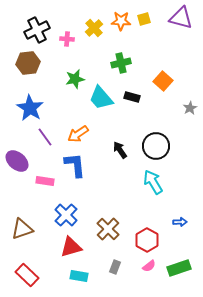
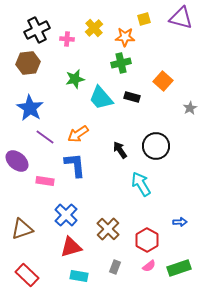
orange star: moved 4 px right, 16 px down
purple line: rotated 18 degrees counterclockwise
cyan arrow: moved 12 px left, 2 px down
